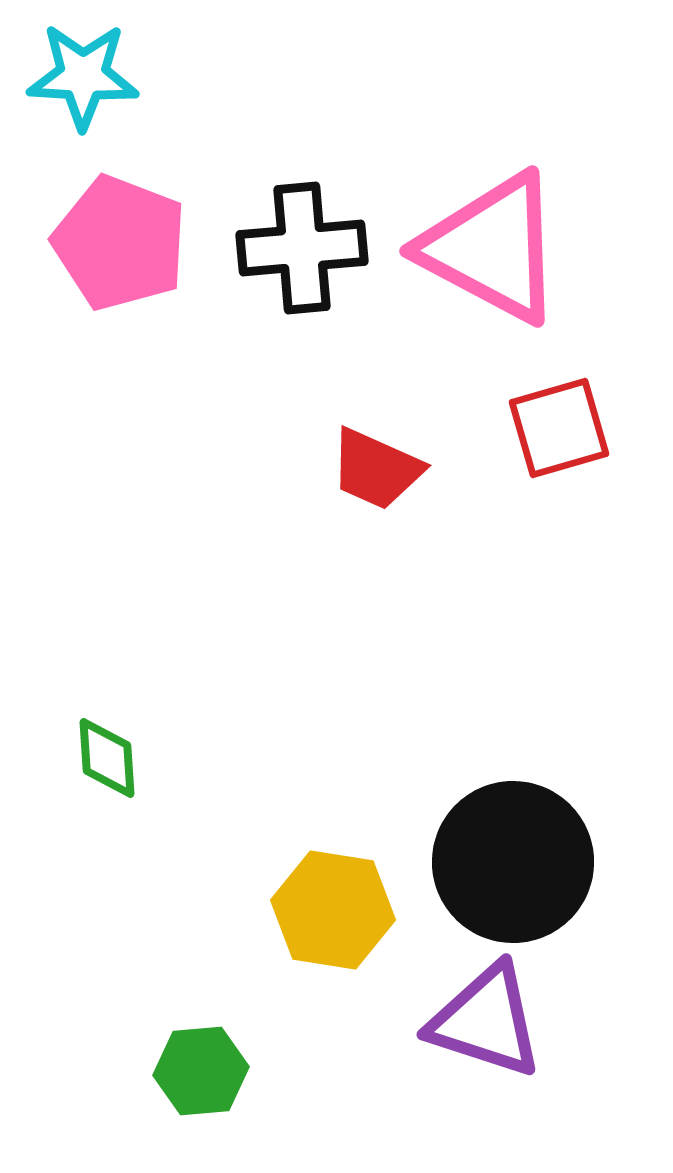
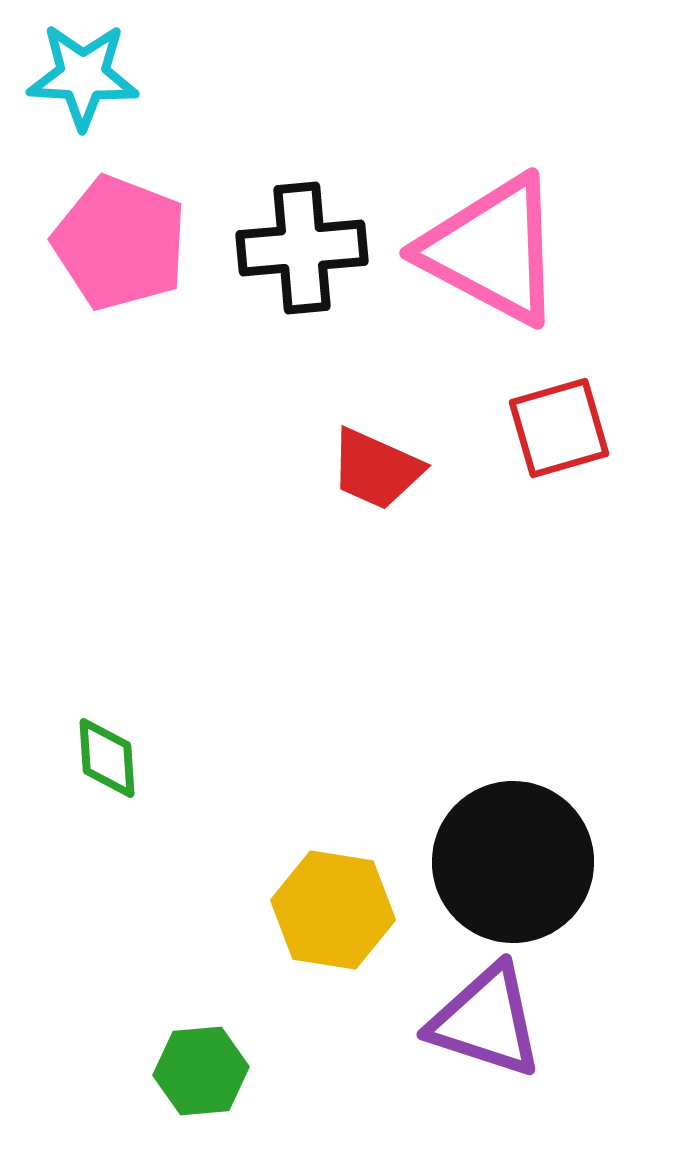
pink triangle: moved 2 px down
